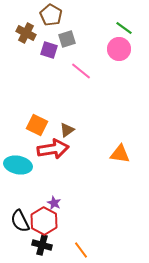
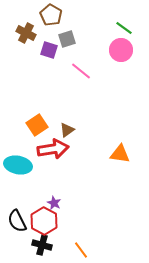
pink circle: moved 2 px right, 1 px down
orange square: rotated 30 degrees clockwise
black semicircle: moved 3 px left
